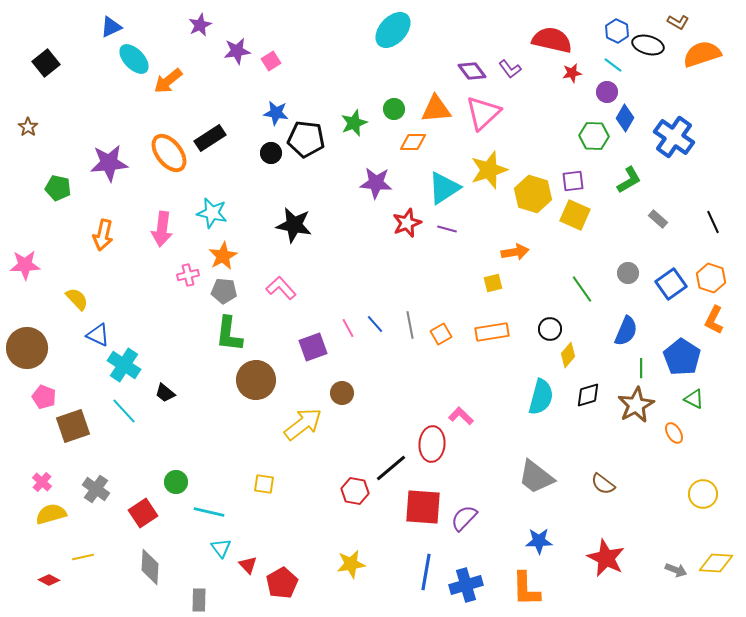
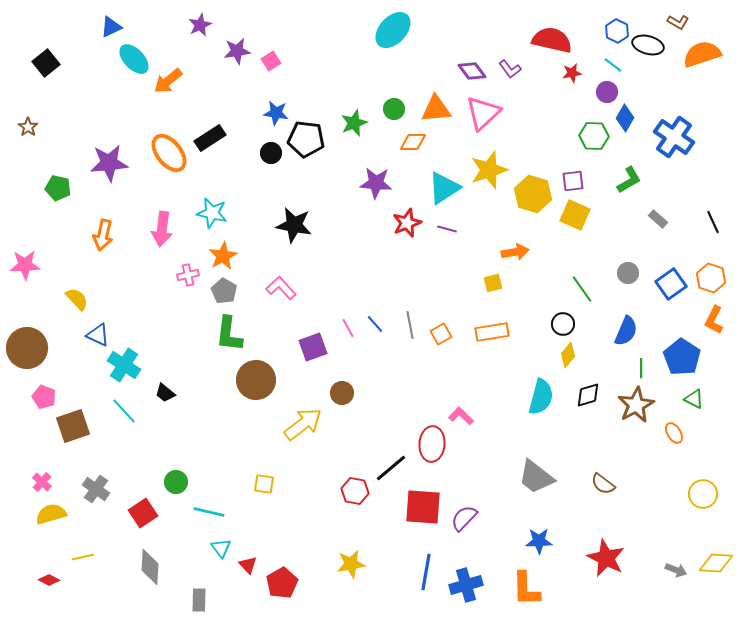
gray pentagon at (224, 291): rotated 25 degrees clockwise
black circle at (550, 329): moved 13 px right, 5 px up
